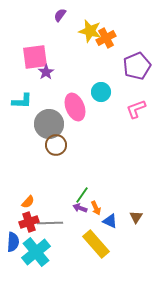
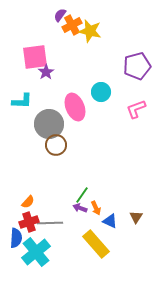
orange cross: moved 34 px left, 13 px up
purple pentagon: rotated 8 degrees clockwise
blue semicircle: moved 3 px right, 4 px up
